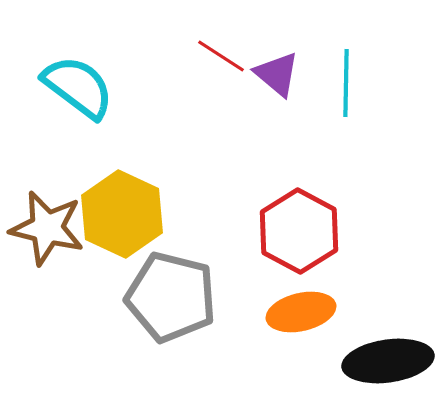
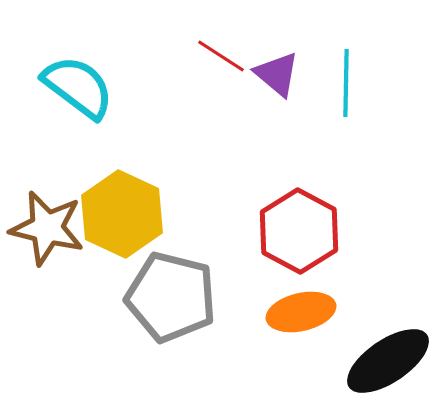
black ellipse: rotated 26 degrees counterclockwise
